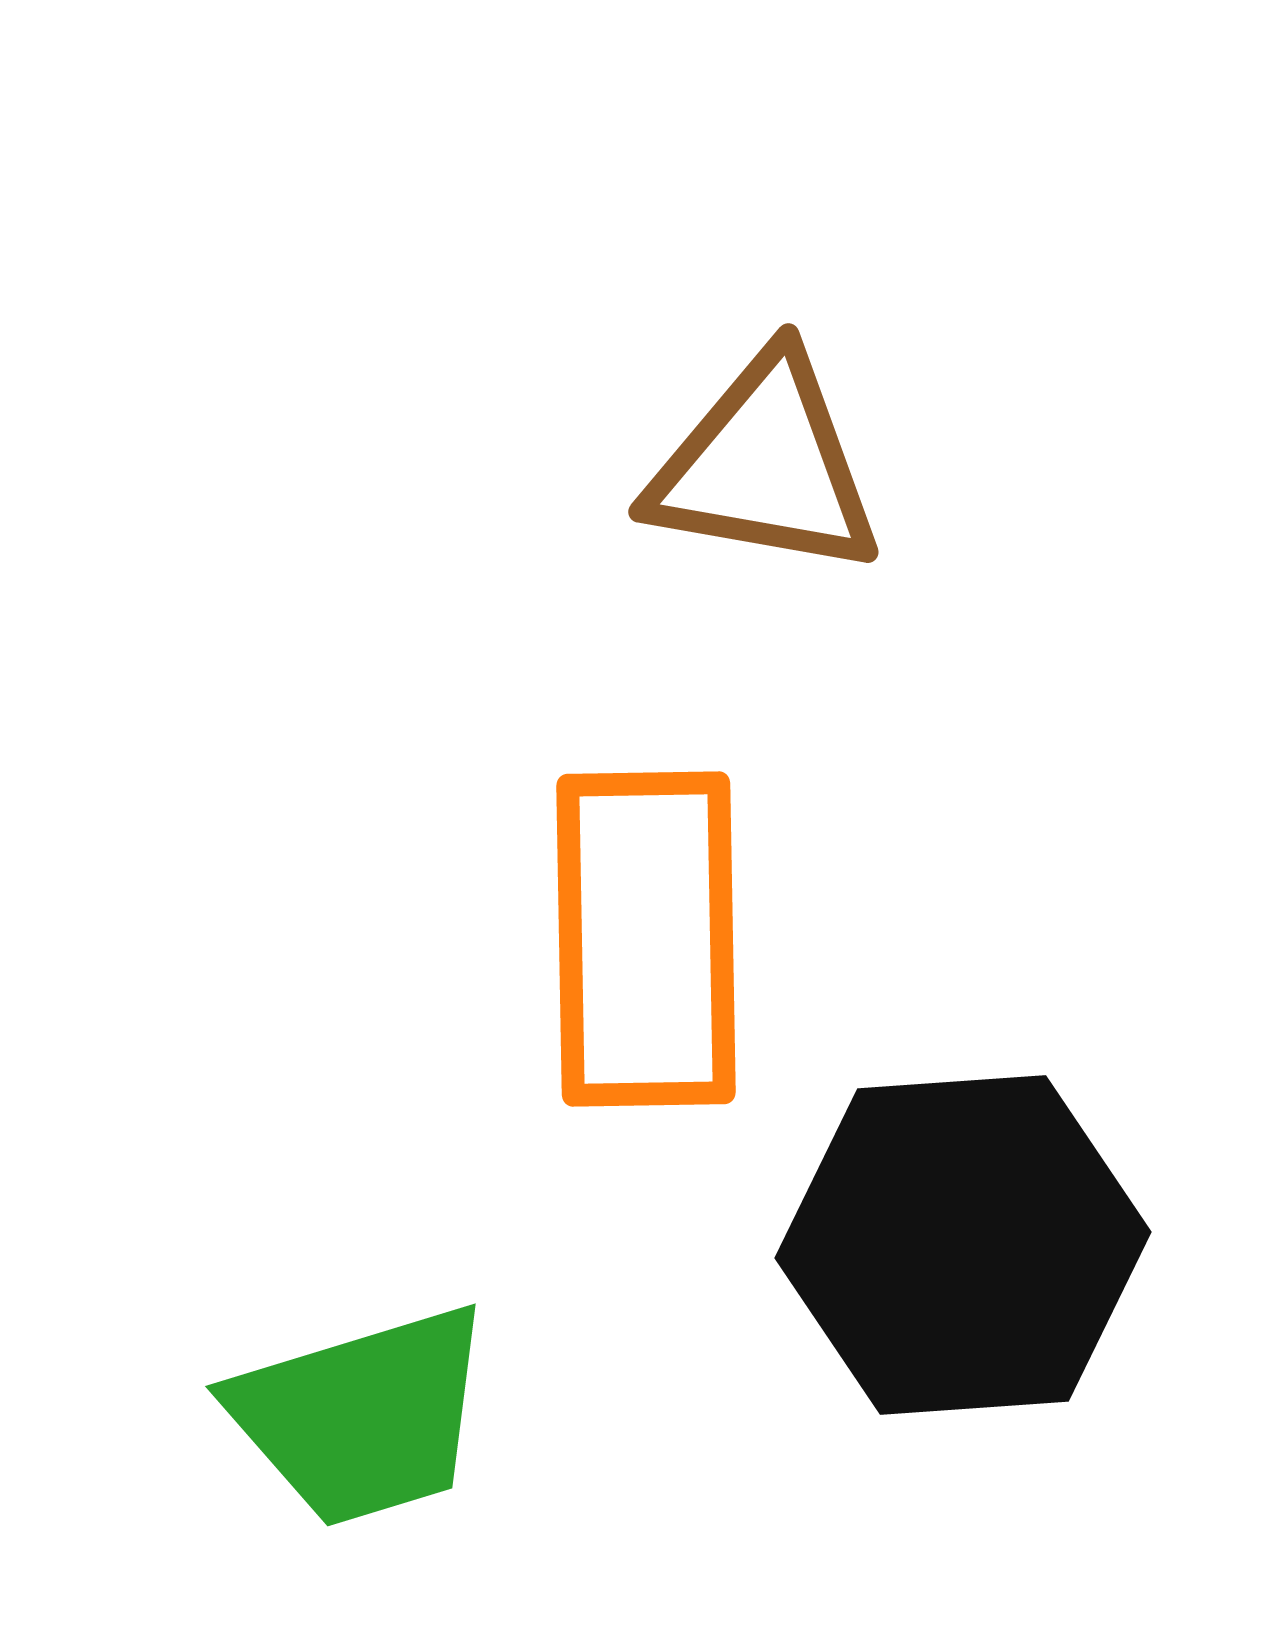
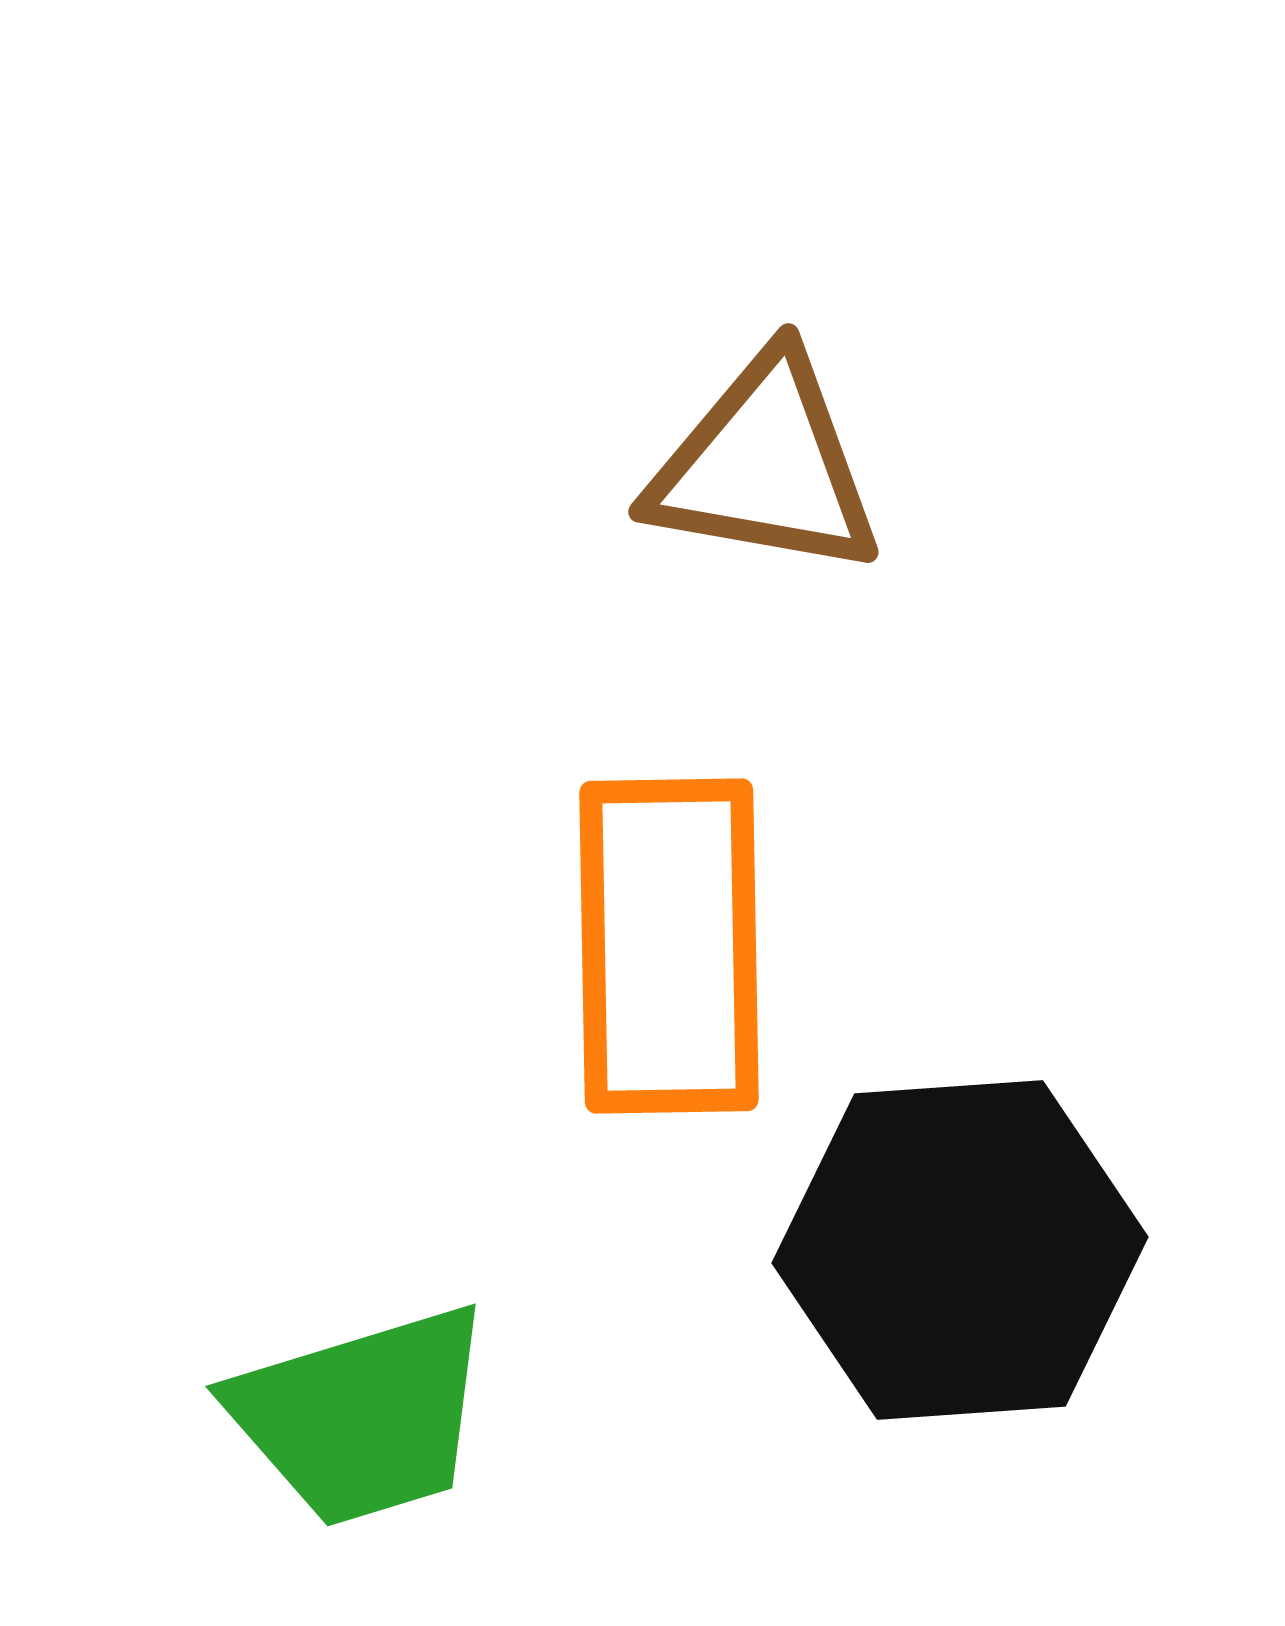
orange rectangle: moved 23 px right, 7 px down
black hexagon: moved 3 px left, 5 px down
